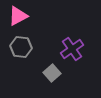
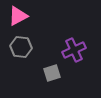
purple cross: moved 2 px right, 1 px down; rotated 10 degrees clockwise
gray square: rotated 24 degrees clockwise
